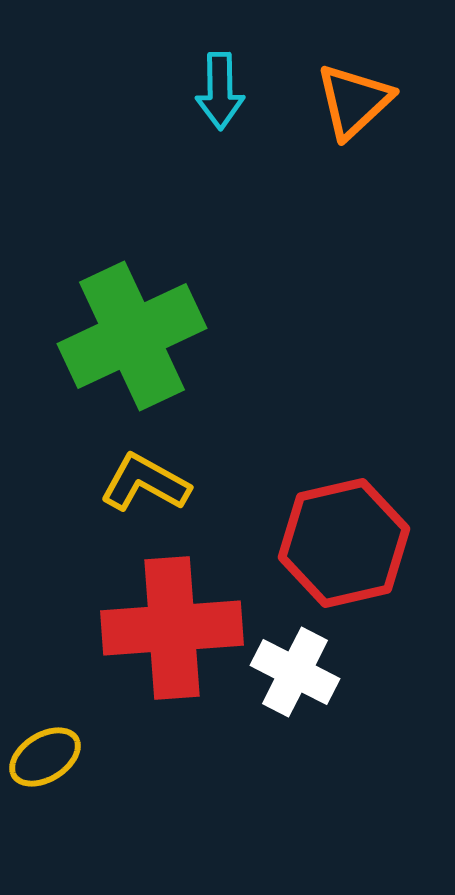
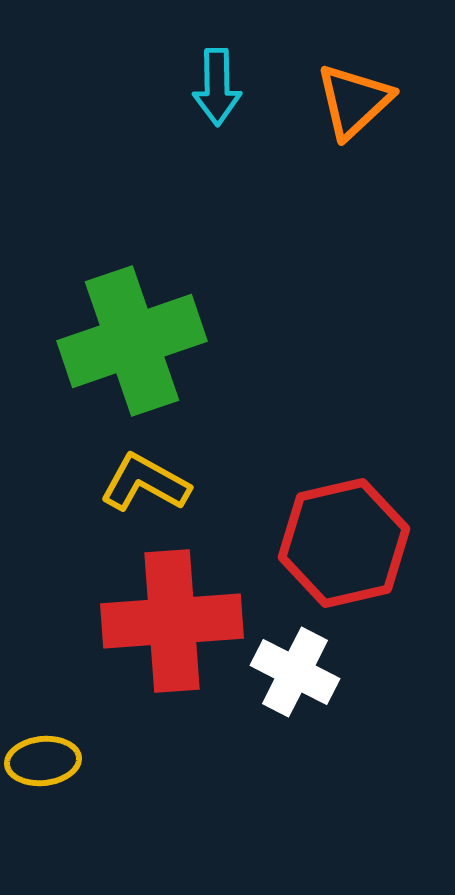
cyan arrow: moved 3 px left, 4 px up
green cross: moved 5 px down; rotated 6 degrees clockwise
red cross: moved 7 px up
yellow ellipse: moved 2 px left, 4 px down; rotated 26 degrees clockwise
